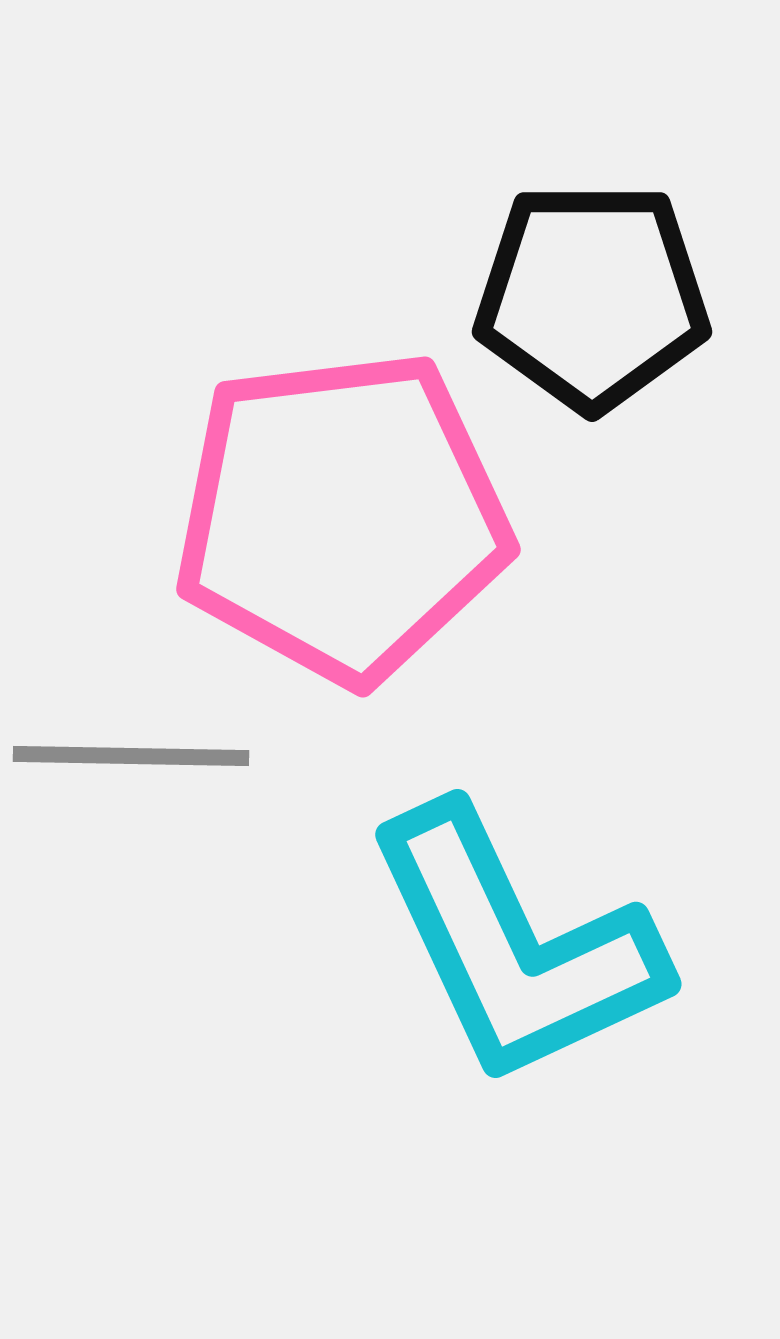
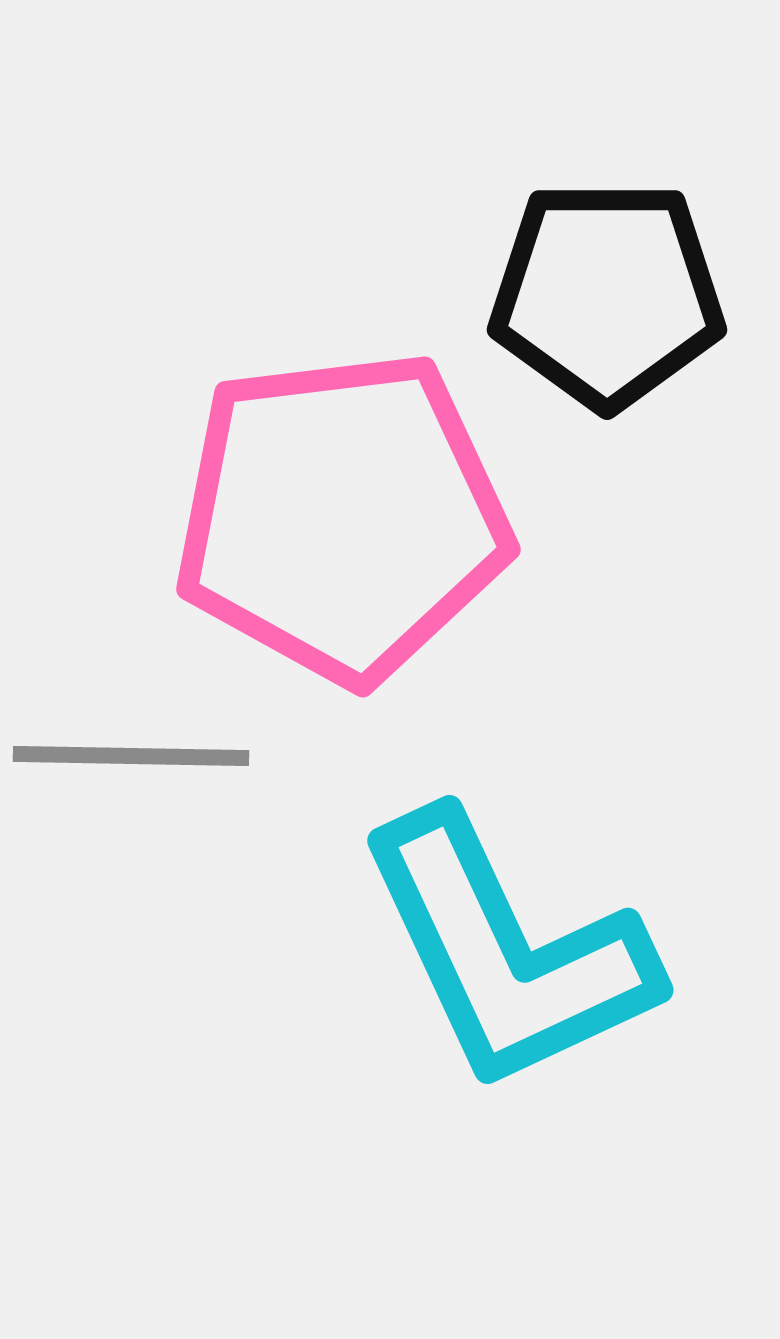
black pentagon: moved 15 px right, 2 px up
cyan L-shape: moved 8 px left, 6 px down
